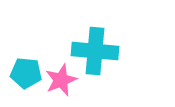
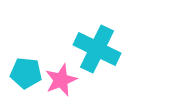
cyan cross: moved 2 px right, 2 px up; rotated 21 degrees clockwise
